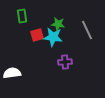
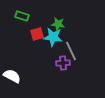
green rectangle: rotated 64 degrees counterclockwise
gray line: moved 16 px left, 21 px down
red square: moved 1 px up
purple cross: moved 2 px left, 1 px down
white semicircle: moved 3 px down; rotated 36 degrees clockwise
